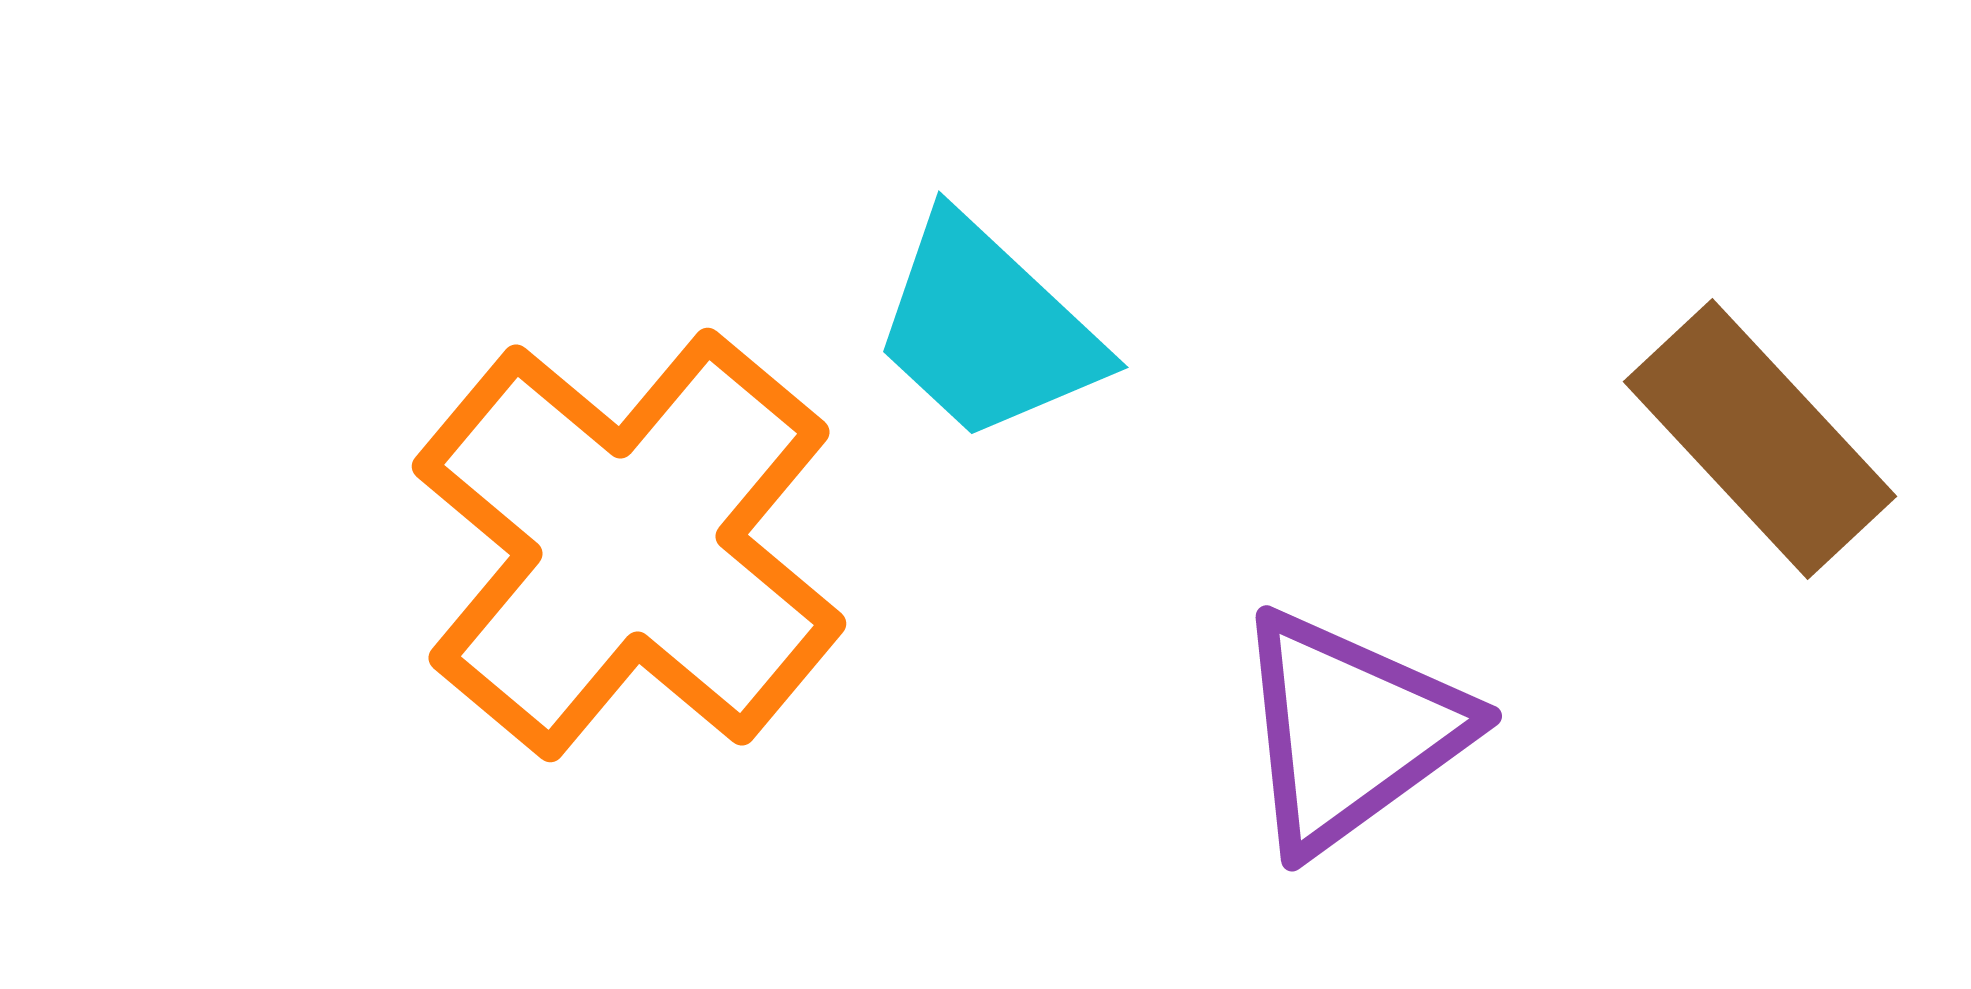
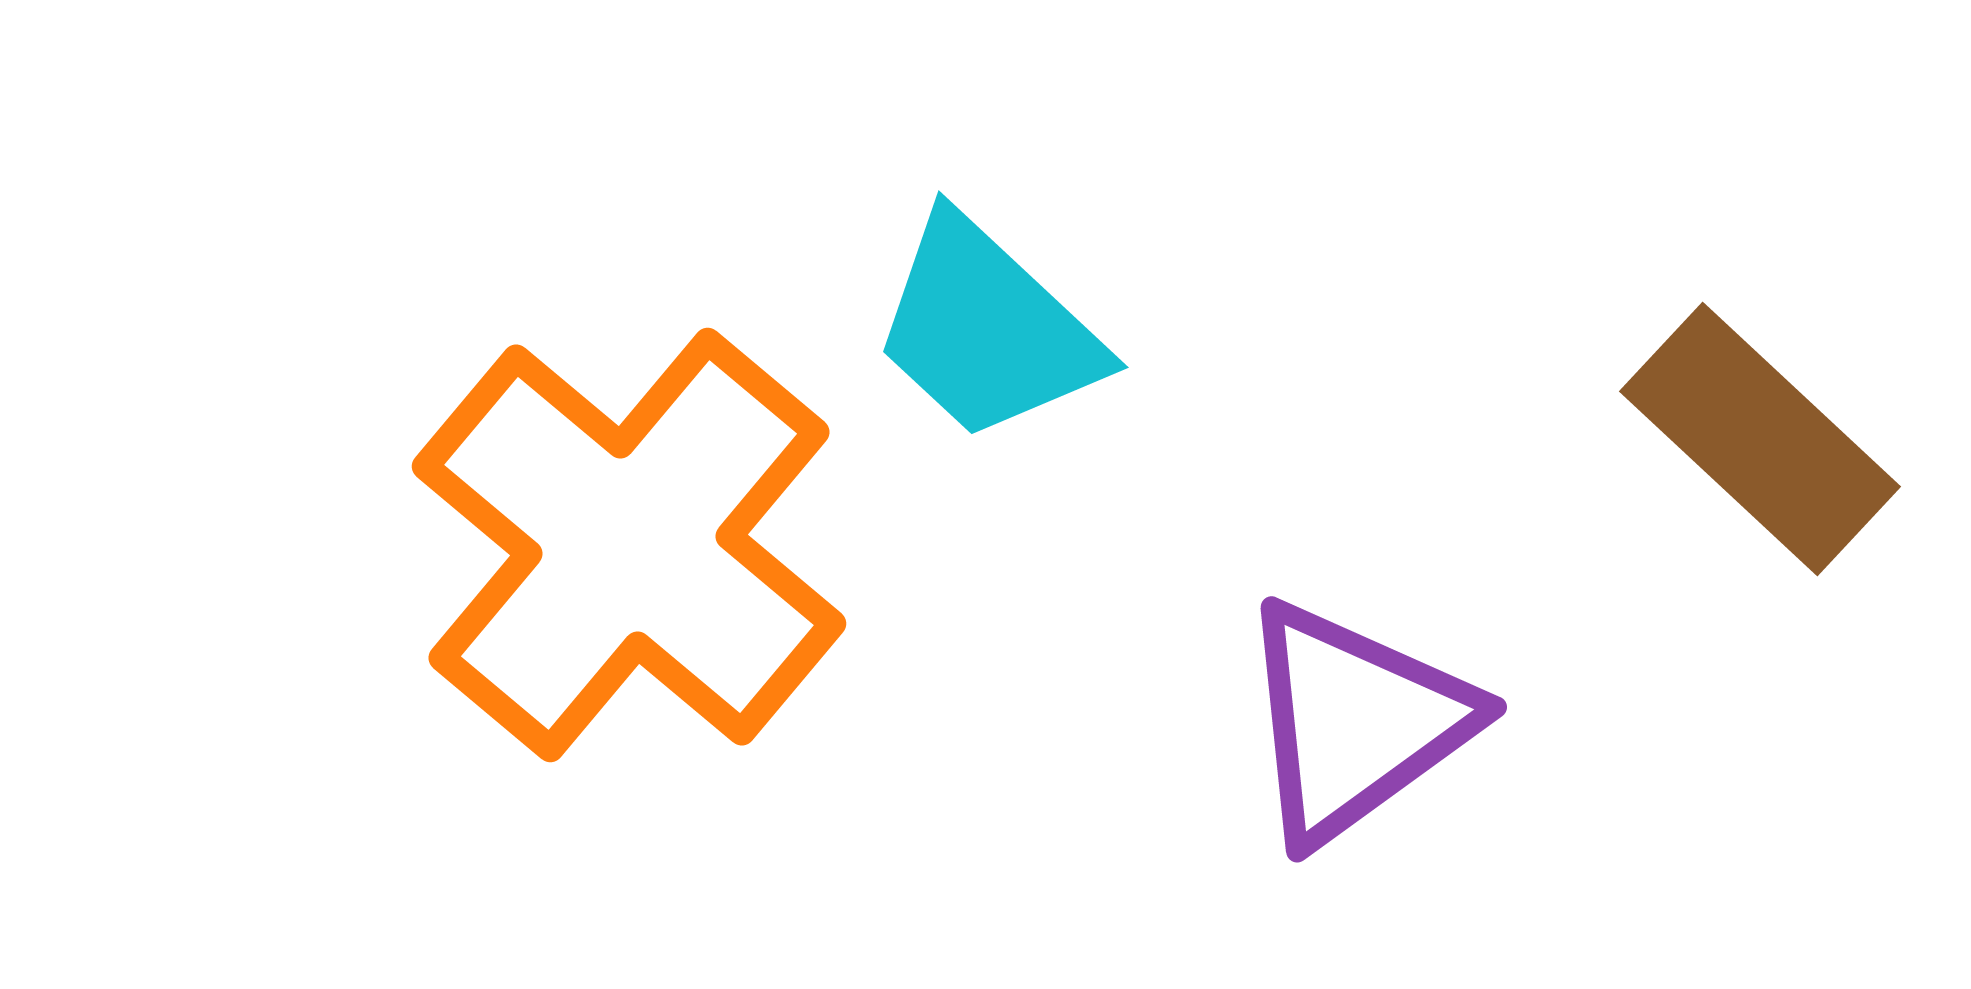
brown rectangle: rotated 4 degrees counterclockwise
purple triangle: moved 5 px right, 9 px up
